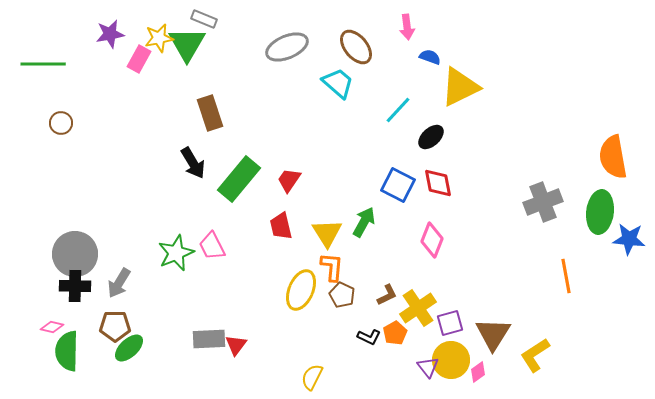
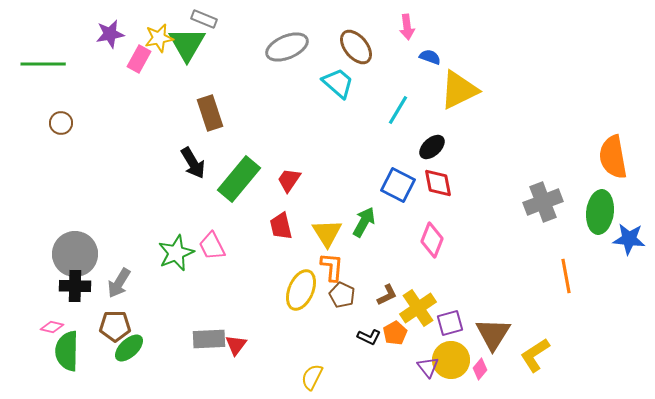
yellow triangle at (460, 87): moved 1 px left, 3 px down
cyan line at (398, 110): rotated 12 degrees counterclockwise
black ellipse at (431, 137): moved 1 px right, 10 px down
pink diamond at (478, 372): moved 2 px right, 3 px up; rotated 15 degrees counterclockwise
